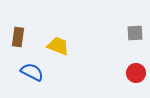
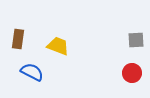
gray square: moved 1 px right, 7 px down
brown rectangle: moved 2 px down
red circle: moved 4 px left
